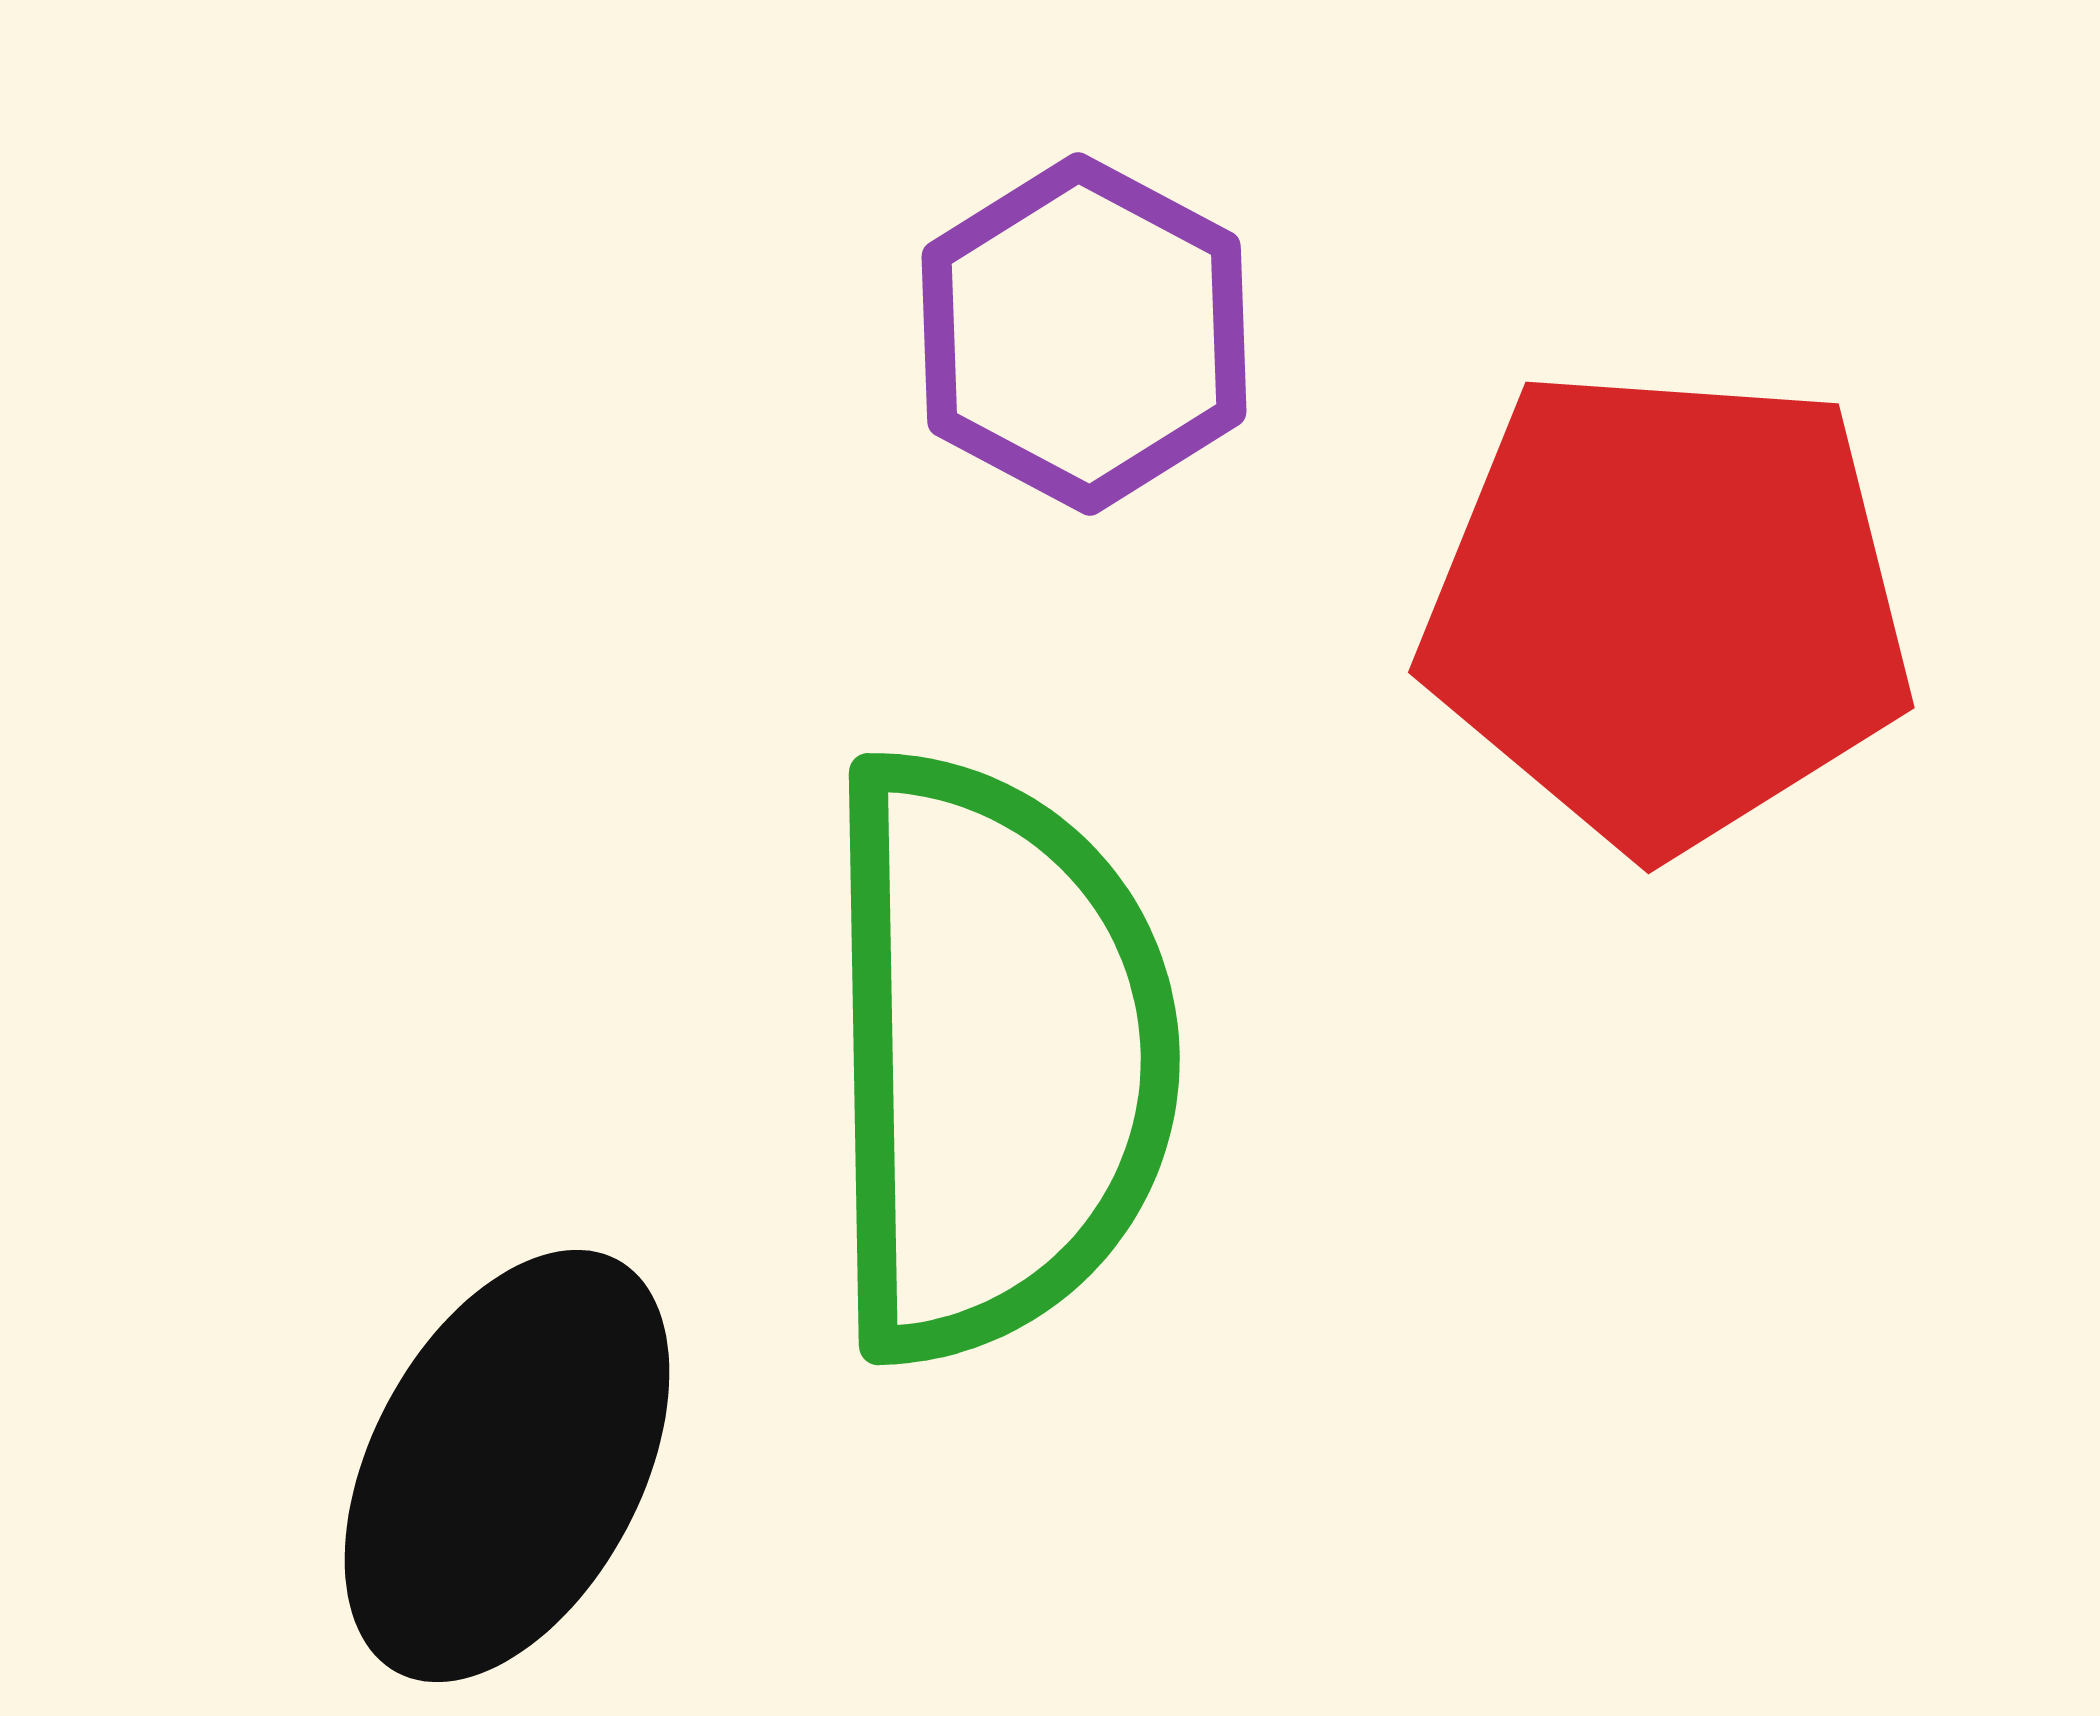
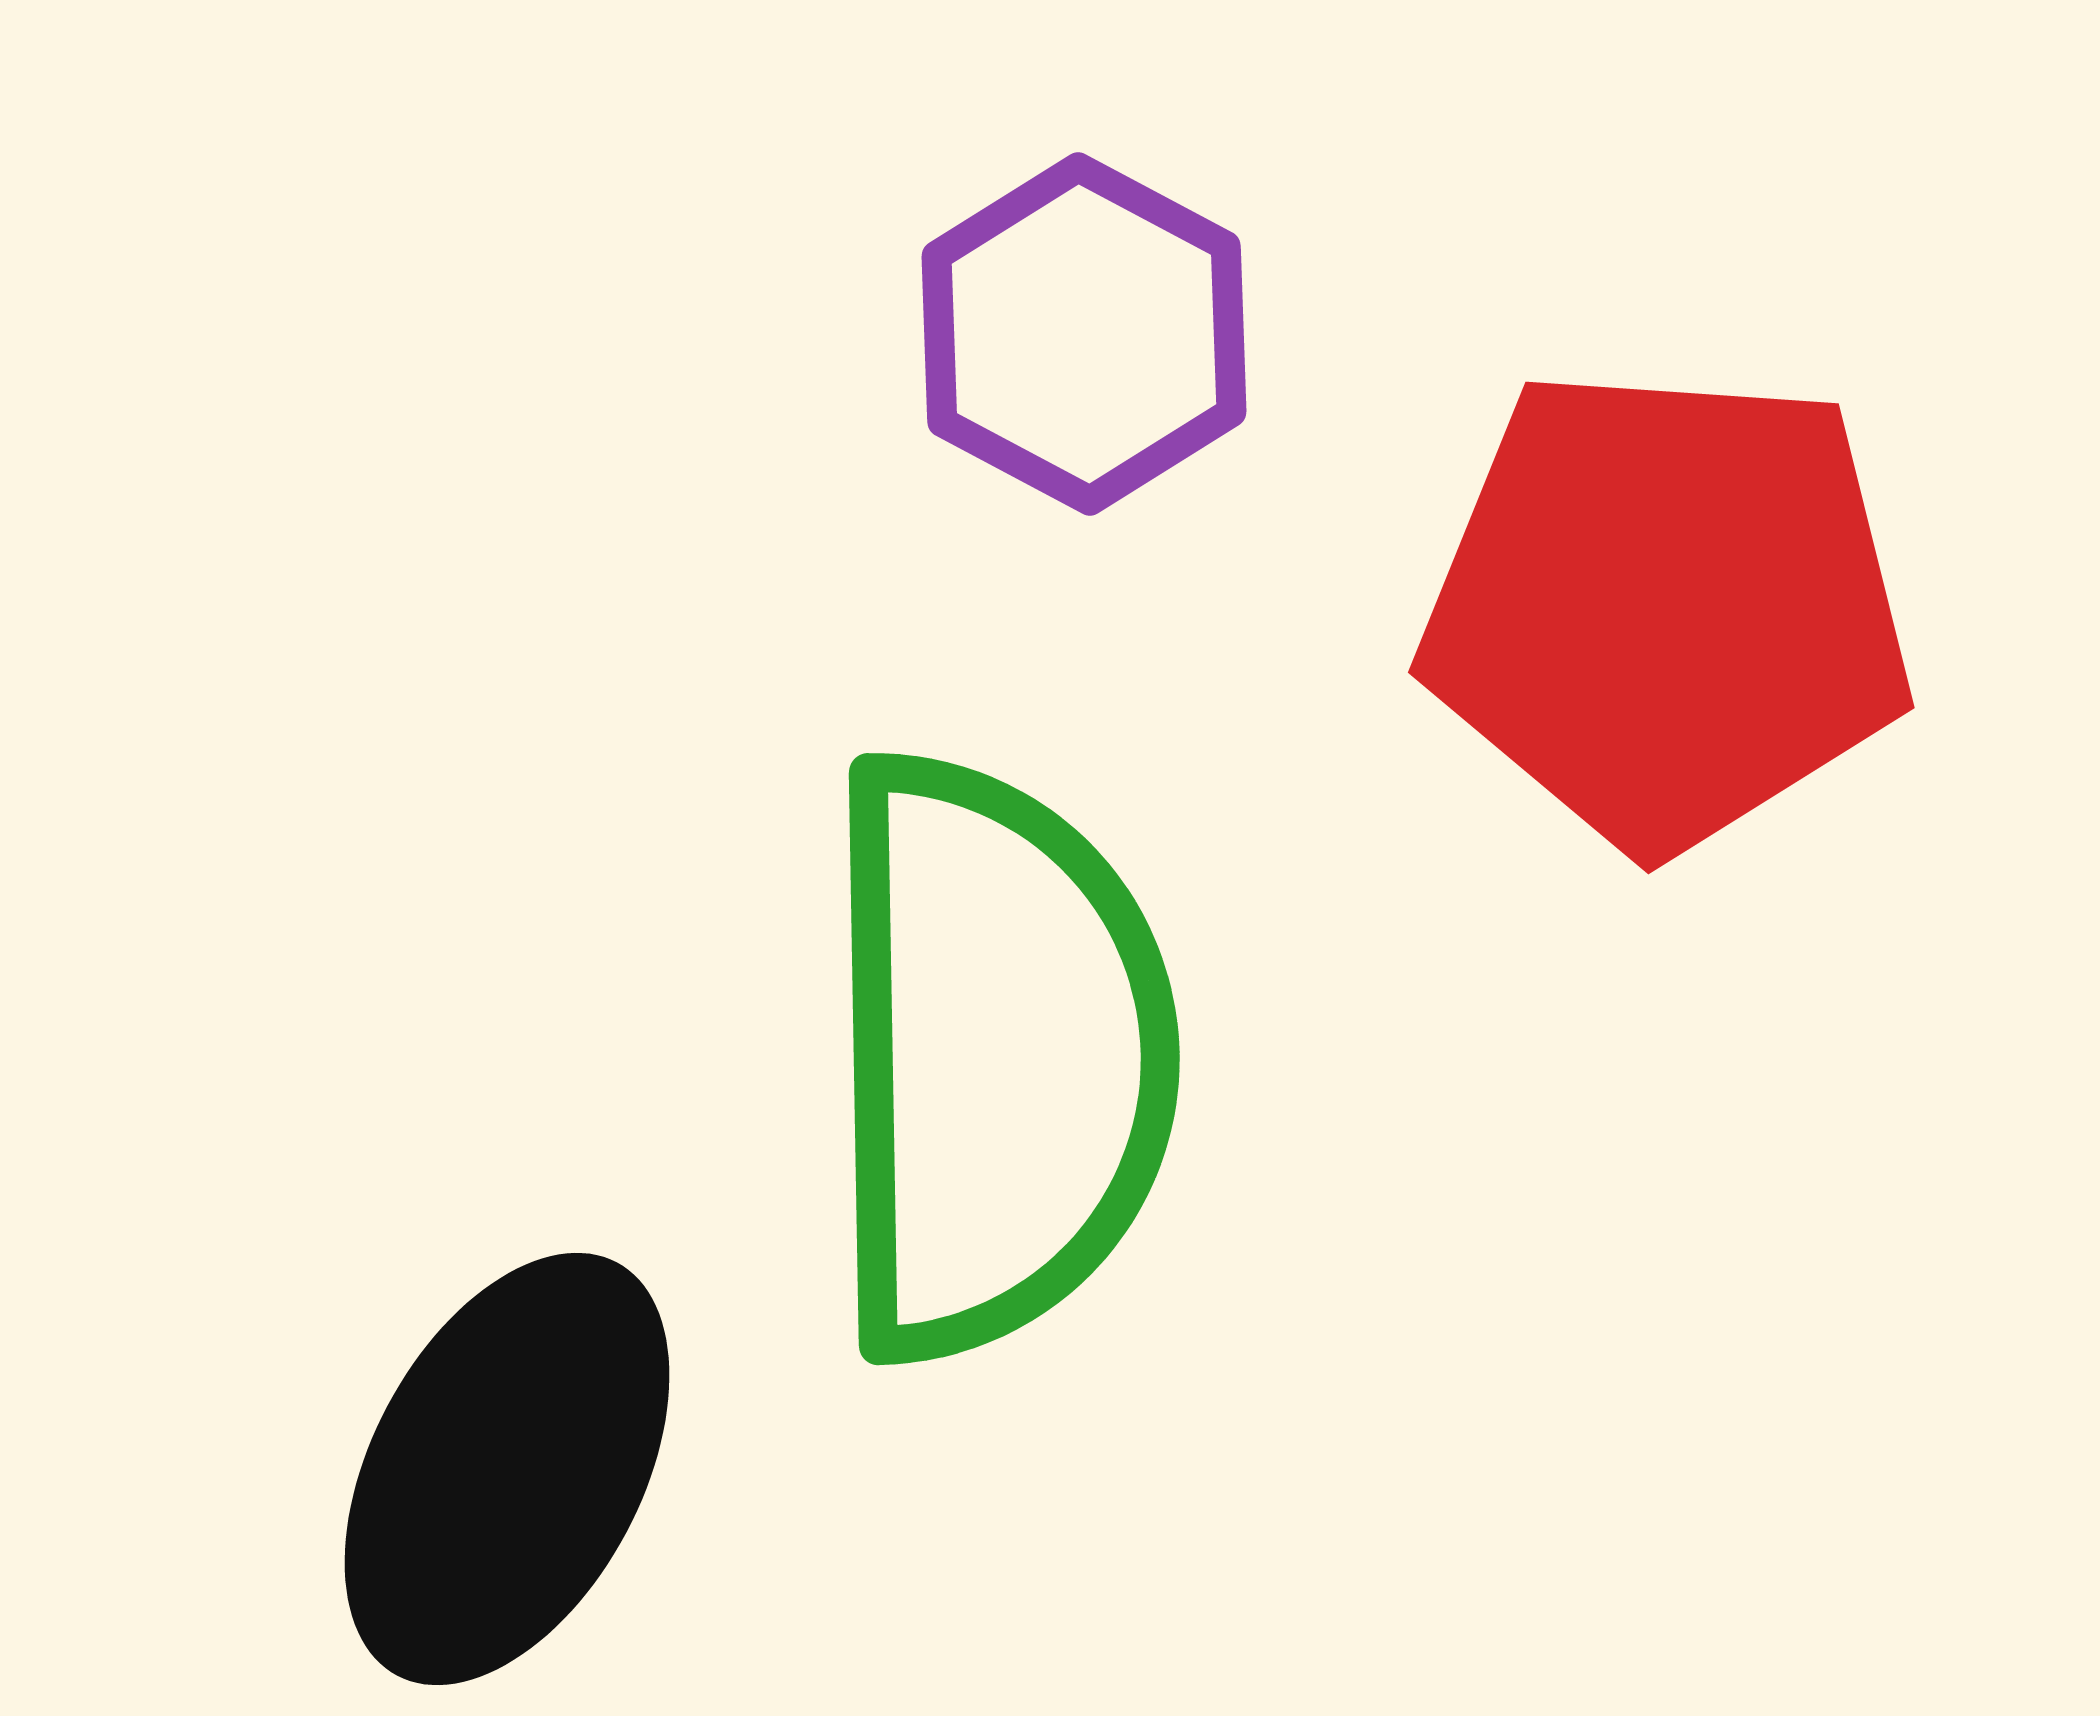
black ellipse: moved 3 px down
